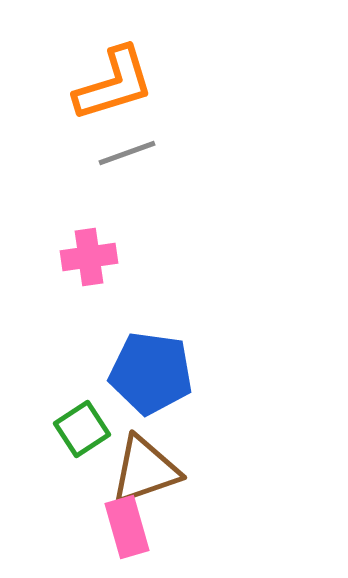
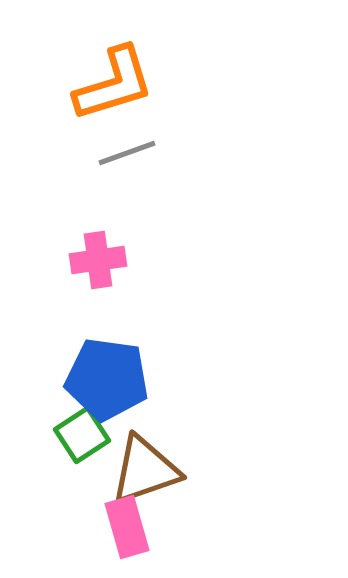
pink cross: moved 9 px right, 3 px down
blue pentagon: moved 44 px left, 6 px down
green square: moved 6 px down
